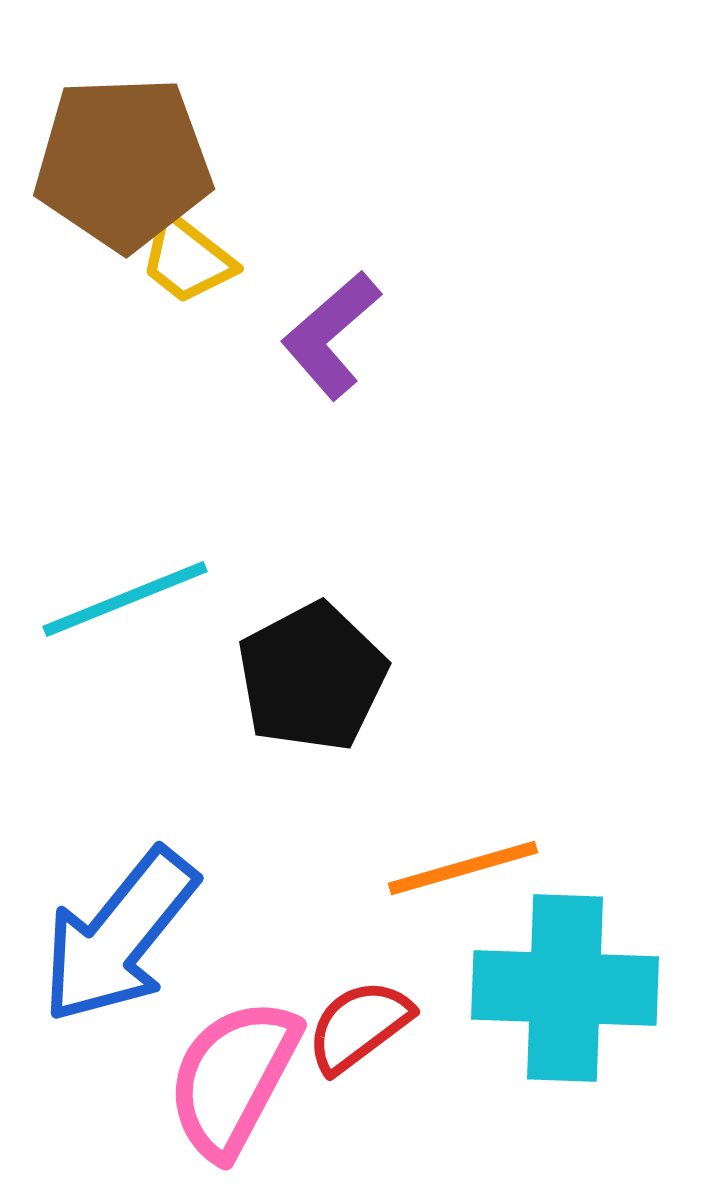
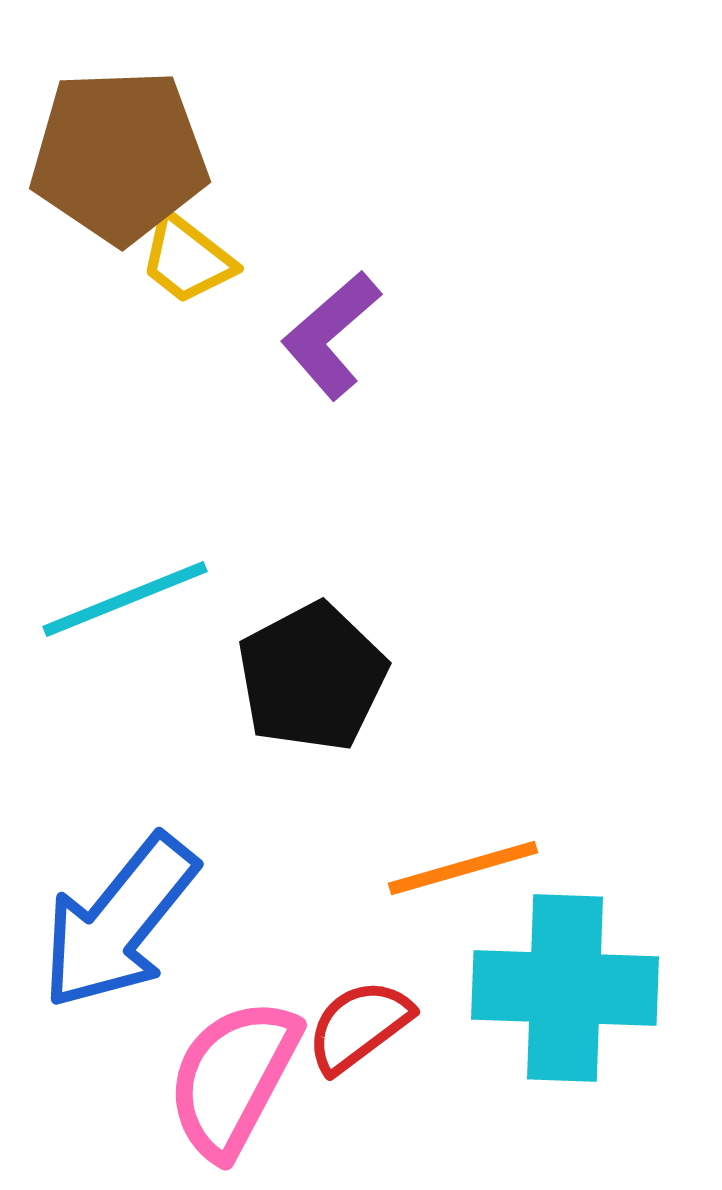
brown pentagon: moved 4 px left, 7 px up
blue arrow: moved 14 px up
